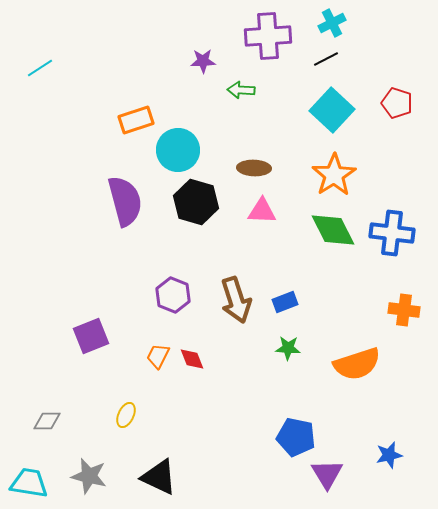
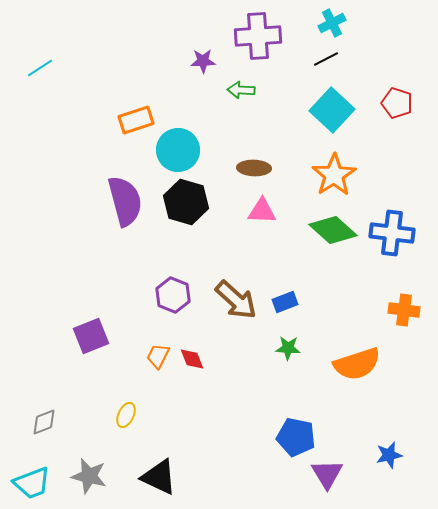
purple cross: moved 10 px left
black hexagon: moved 10 px left
green diamond: rotated 21 degrees counterclockwise
brown arrow: rotated 30 degrees counterclockwise
gray diamond: moved 3 px left, 1 px down; rotated 20 degrees counterclockwise
cyan trapezoid: moved 3 px right; rotated 150 degrees clockwise
